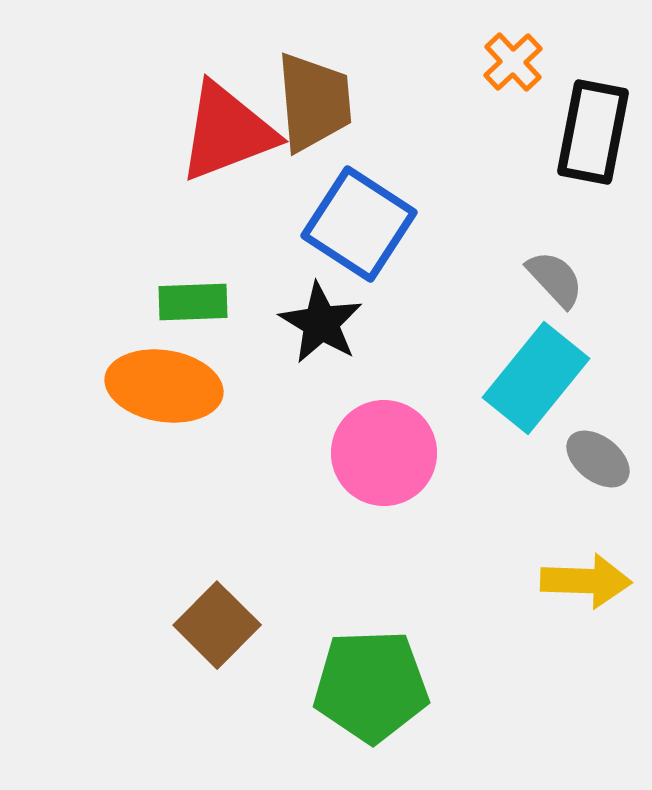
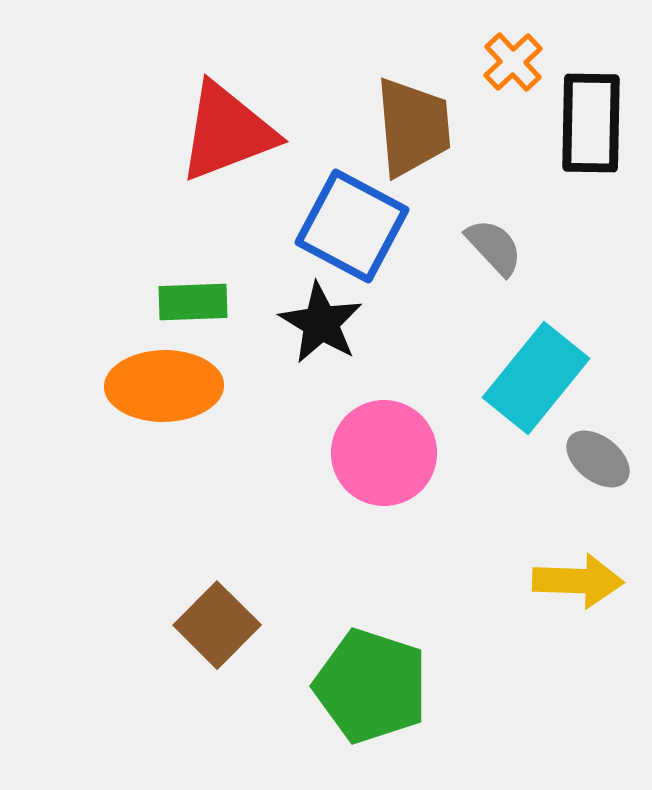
brown trapezoid: moved 99 px right, 25 px down
black rectangle: moved 2 px left, 9 px up; rotated 10 degrees counterclockwise
blue square: moved 7 px left, 2 px down; rotated 5 degrees counterclockwise
gray semicircle: moved 61 px left, 32 px up
orange ellipse: rotated 10 degrees counterclockwise
yellow arrow: moved 8 px left
green pentagon: rotated 20 degrees clockwise
